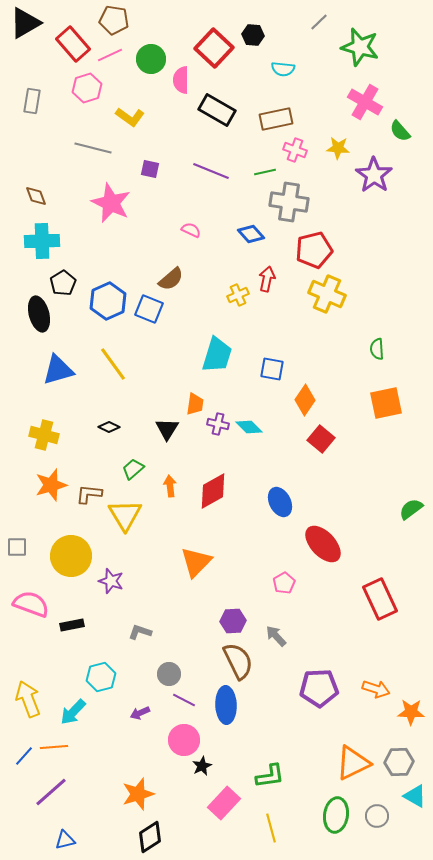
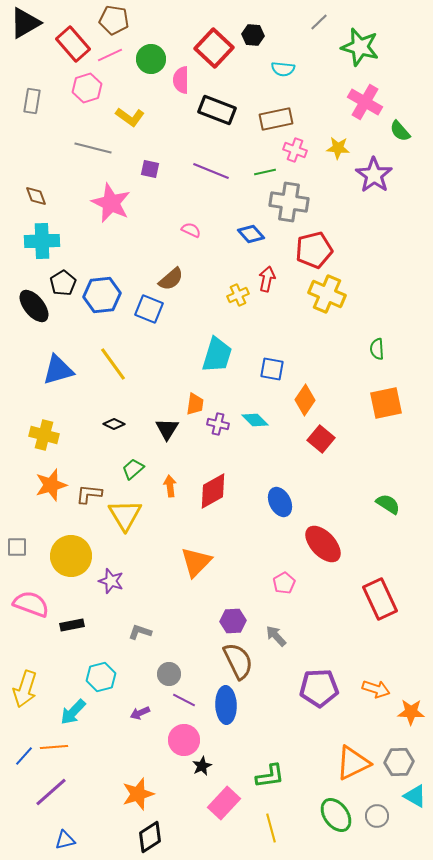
black rectangle at (217, 110): rotated 9 degrees counterclockwise
blue hexagon at (108, 301): moved 6 px left, 6 px up; rotated 18 degrees clockwise
black ellipse at (39, 314): moved 5 px left, 8 px up; rotated 24 degrees counterclockwise
black diamond at (109, 427): moved 5 px right, 3 px up
cyan diamond at (249, 427): moved 6 px right, 7 px up
green semicircle at (411, 509): moved 23 px left, 5 px up; rotated 70 degrees clockwise
yellow arrow at (28, 699): moved 3 px left, 10 px up; rotated 141 degrees counterclockwise
green ellipse at (336, 815): rotated 44 degrees counterclockwise
